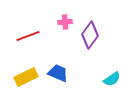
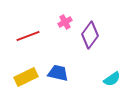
pink cross: rotated 24 degrees counterclockwise
blue trapezoid: rotated 10 degrees counterclockwise
